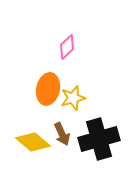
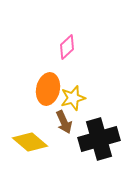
brown arrow: moved 2 px right, 12 px up
yellow diamond: moved 3 px left
